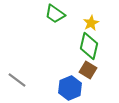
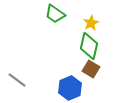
brown square: moved 3 px right, 1 px up
